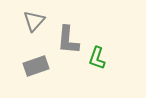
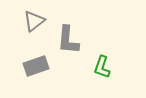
gray triangle: rotated 10 degrees clockwise
green L-shape: moved 5 px right, 9 px down
